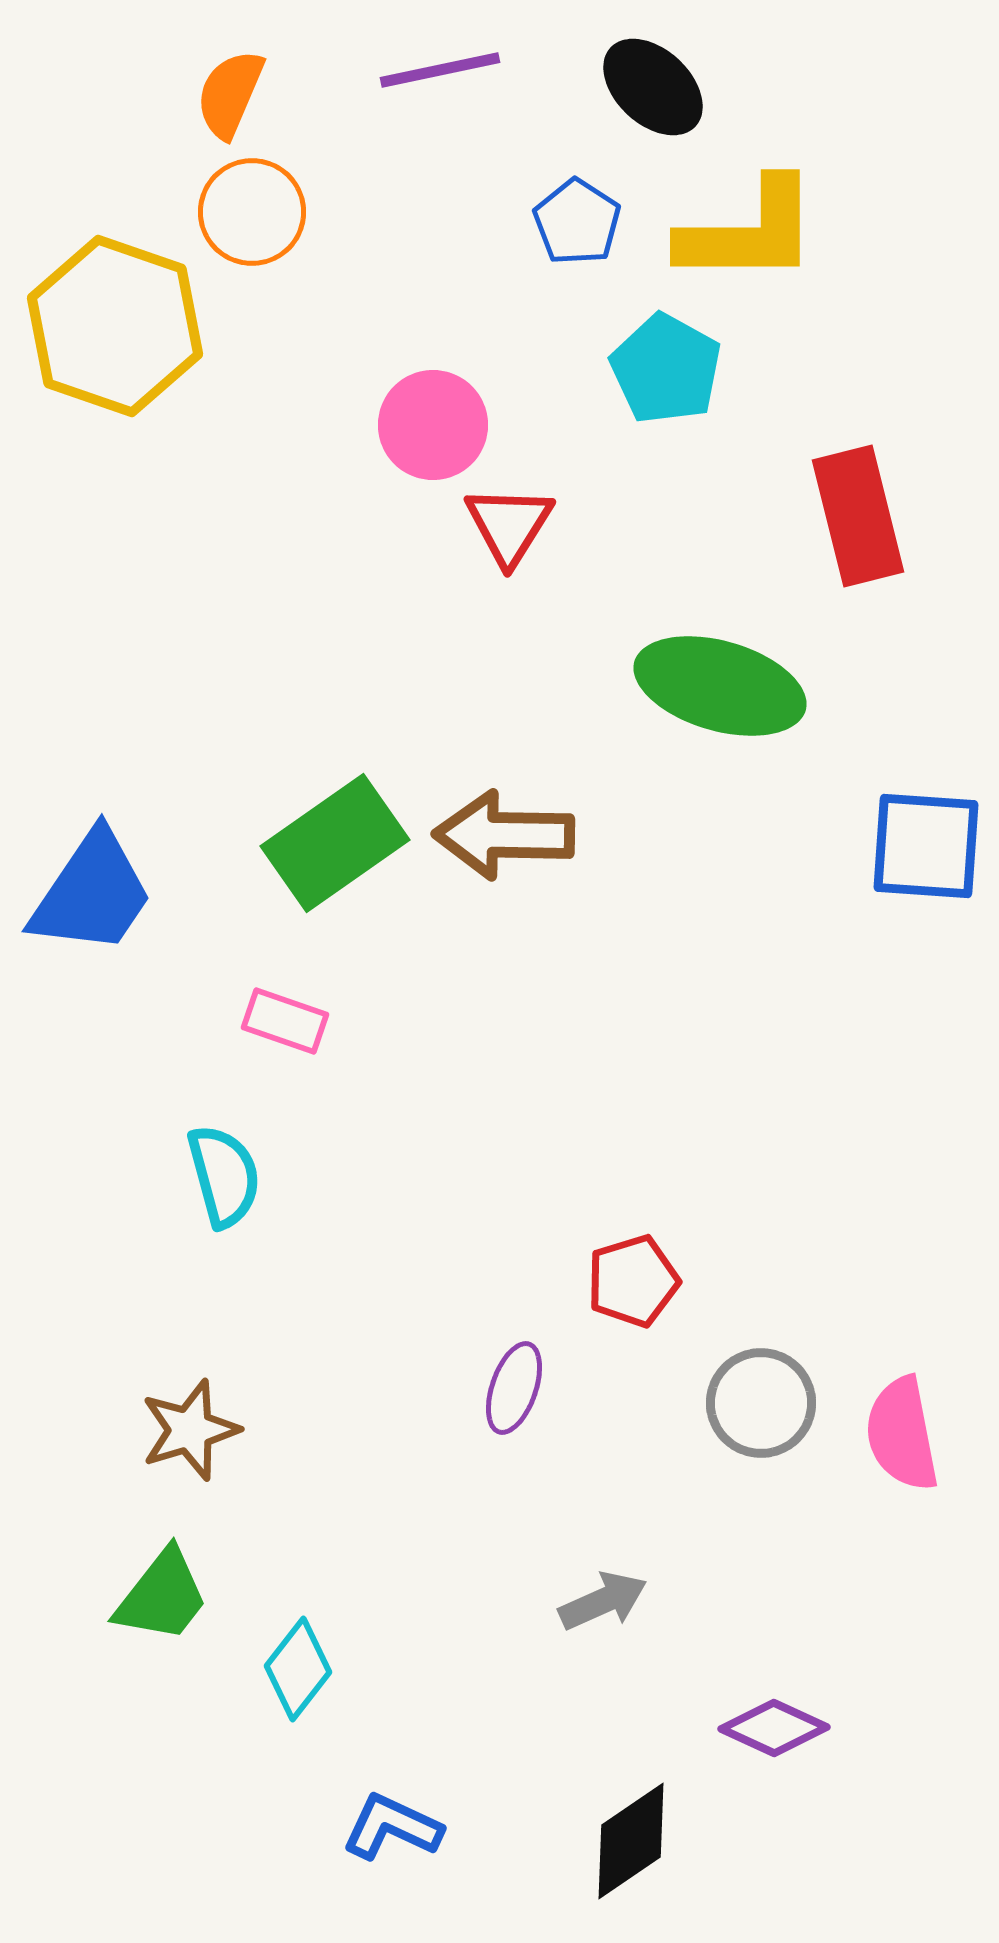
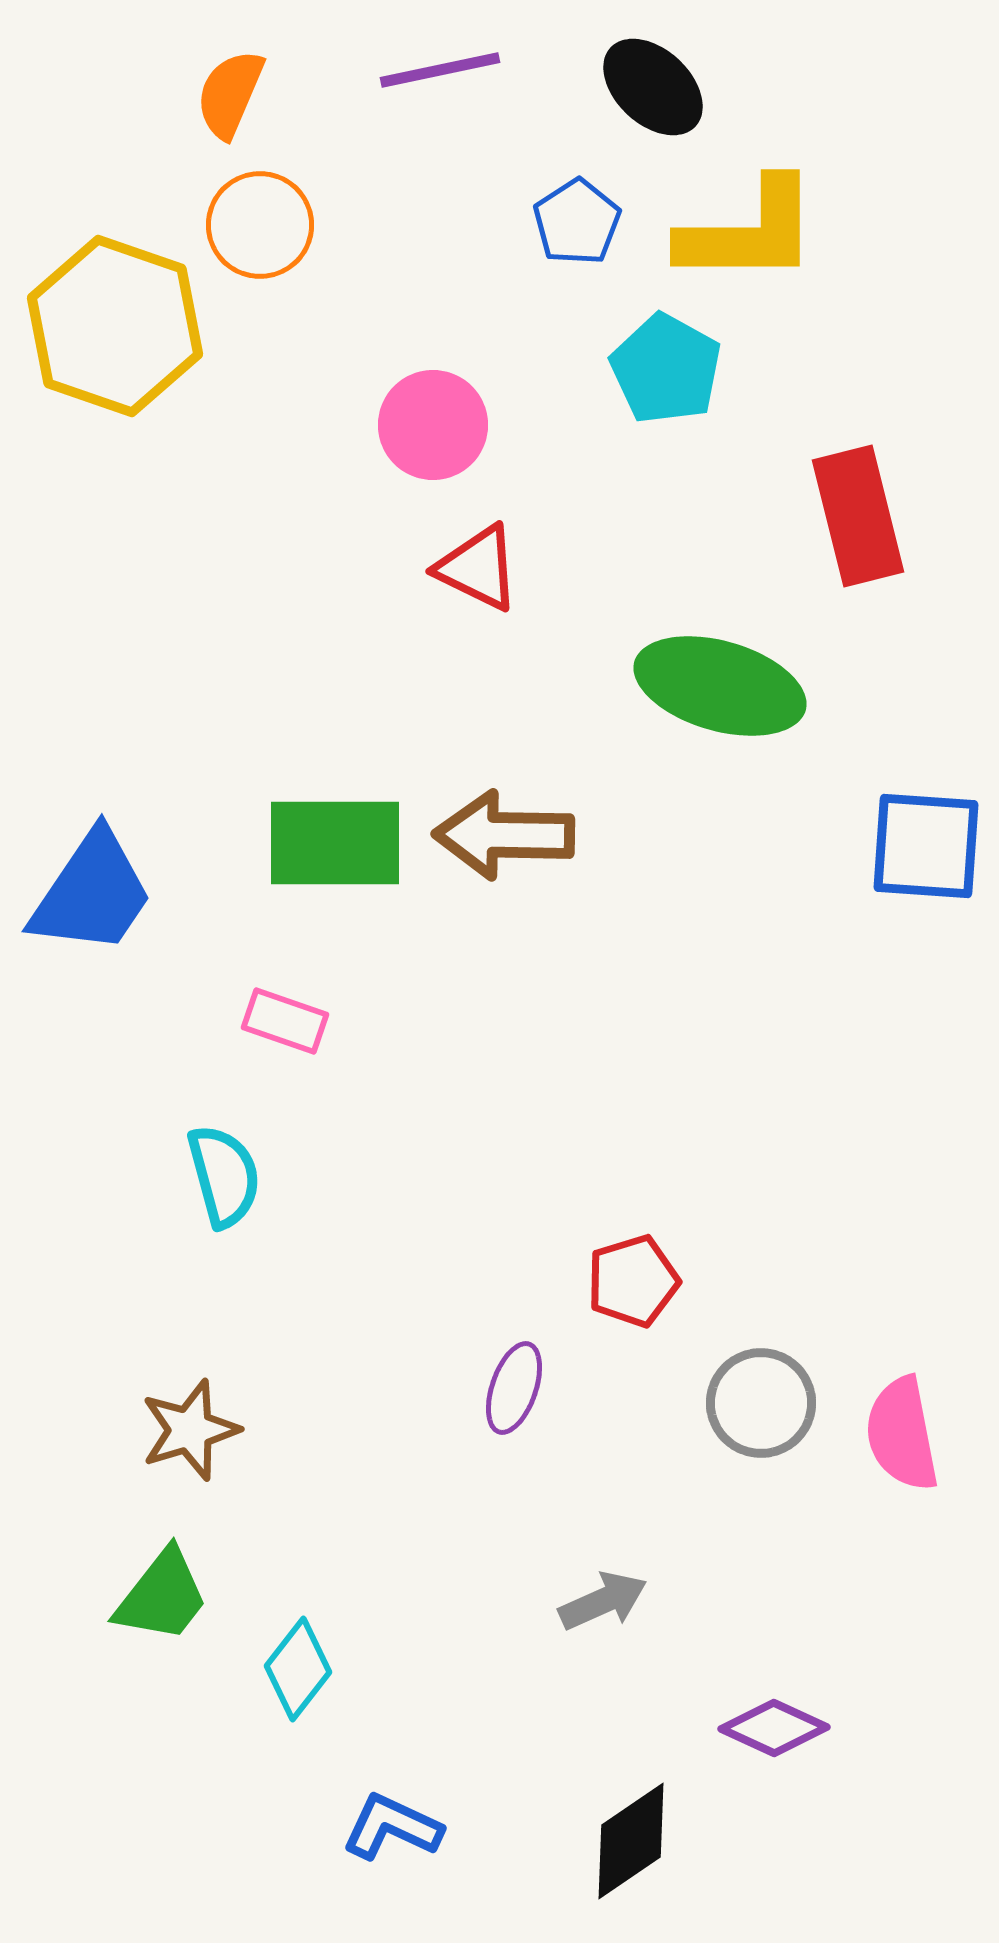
orange circle: moved 8 px right, 13 px down
blue pentagon: rotated 6 degrees clockwise
red triangle: moved 31 px left, 43 px down; rotated 36 degrees counterclockwise
green rectangle: rotated 35 degrees clockwise
